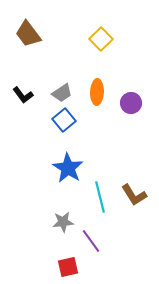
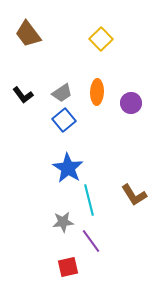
cyan line: moved 11 px left, 3 px down
